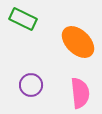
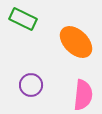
orange ellipse: moved 2 px left
pink semicircle: moved 3 px right, 2 px down; rotated 12 degrees clockwise
